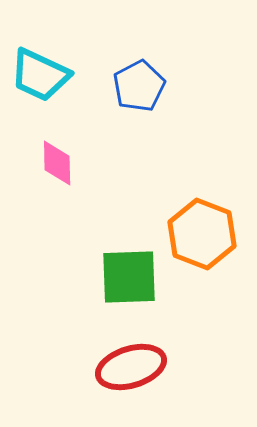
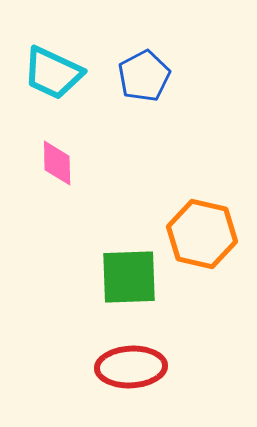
cyan trapezoid: moved 13 px right, 2 px up
blue pentagon: moved 5 px right, 10 px up
orange hexagon: rotated 8 degrees counterclockwise
red ellipse: rotated 14 degrees clockwise
